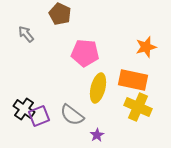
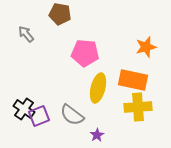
brown pentagon: rotated 15 degrees counterclockwise
yellow cross: rotated 28 degrees counterclockwise
